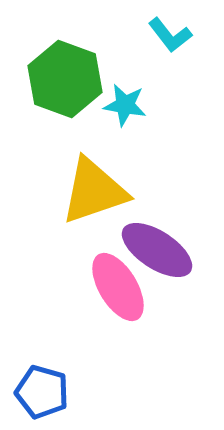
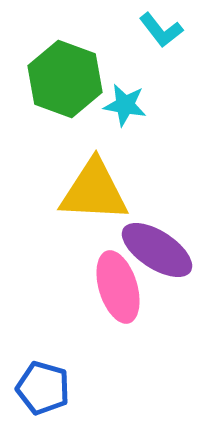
cyan L-shape: moved 9 px left, 5 px up
yellow triangle: rotated 22 degrees clockwise
pink ellipse: rotated 14 degrees clockwise
blue pentagon: moved 1 px right, 4 px up
